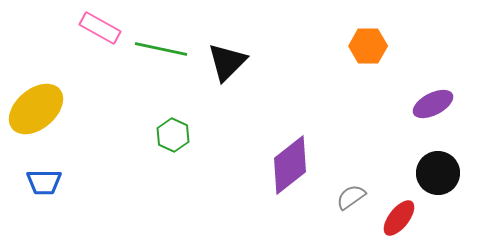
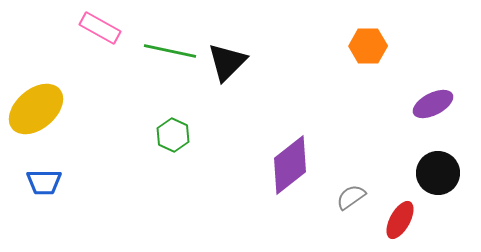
green line: moved 9 px right, 2 px down
red ellipse: moved 1 px right, 2 px down; rotated 9 degrees counterclockwise
